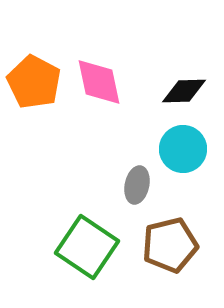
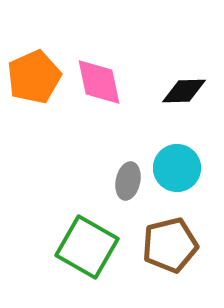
orange pentagon: moved 5 px up; rotated 20 degrees clockwise
cyan circle: moved 6 px left, 19 px down
gray ellipse: moved 9 px left, 4 px up
green square: rotated 4 degrees counterclockwise
